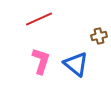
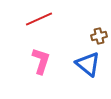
blue triangle: moved 12 px right
